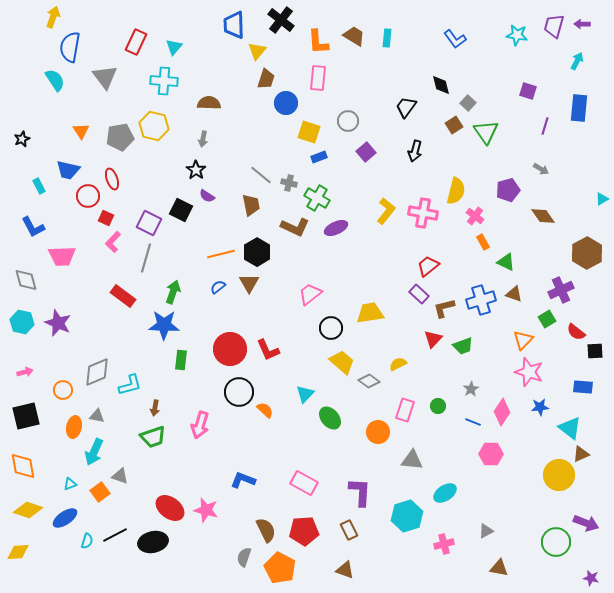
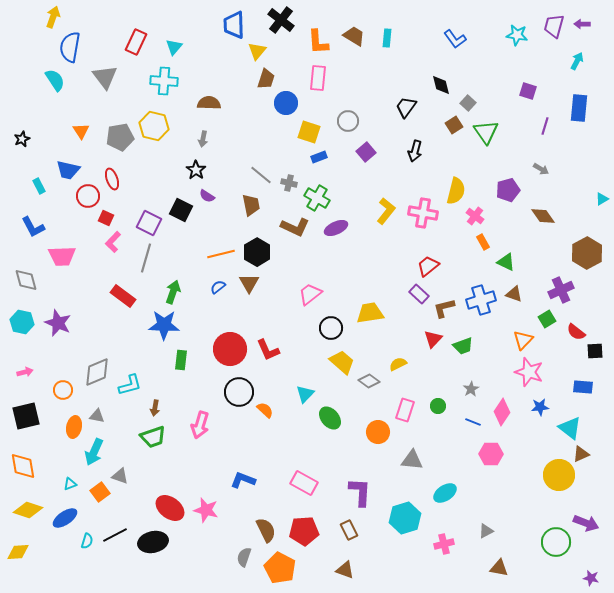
cyan hexagon at (407, 516): moved 2 px left, 2 px down
